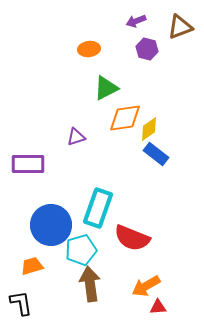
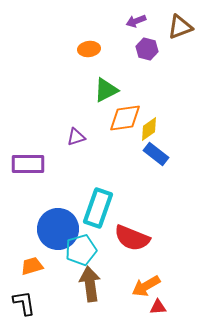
green triangle: moved 2 px down
blue circle: moved 7 px right, 4 px down
black L-shape: moved 3 px right
